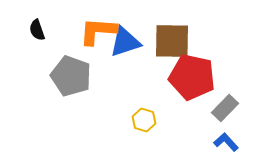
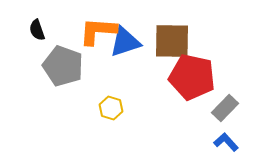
gray pentagon: moved 8 px left, 10 px up
yellow hexagon: moved 33 px left, 12 px up
